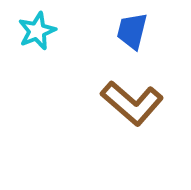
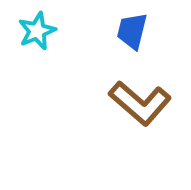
brown L-shape: moved 8 px right
